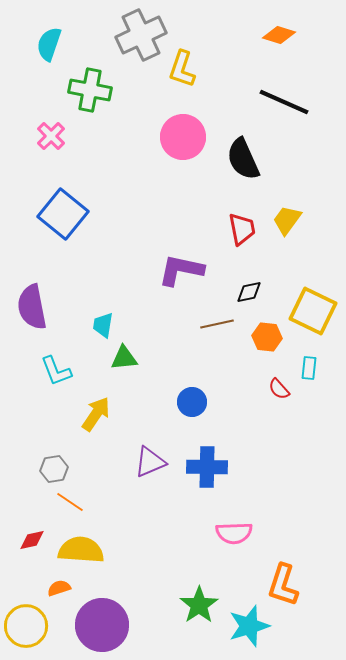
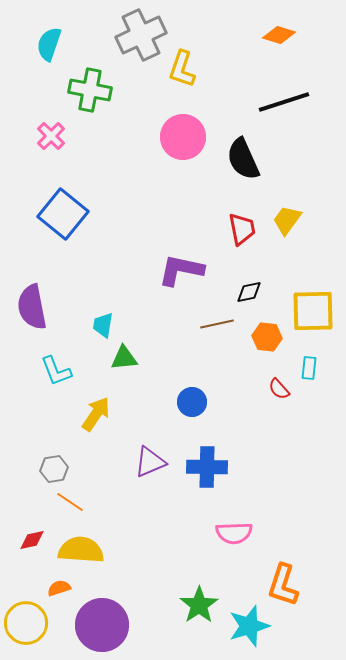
black line: rotated 42 degrees counterclockwise
yellow square: rotated 27 degrees counterclockwise
yellow circle: moved 3 px up
